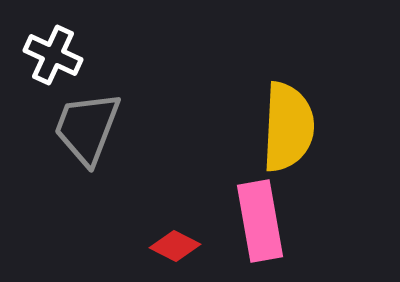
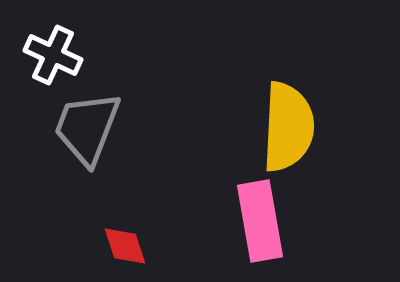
red diamond: moved 50 px left; rotated 45 degrees clockwise
